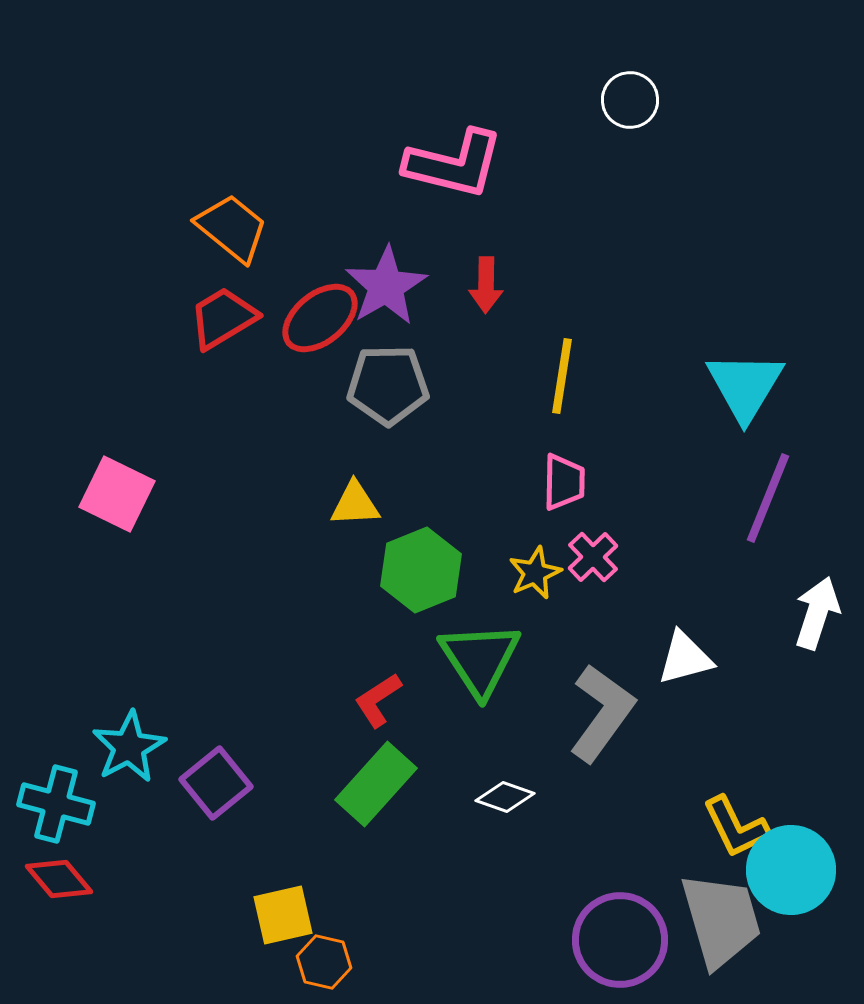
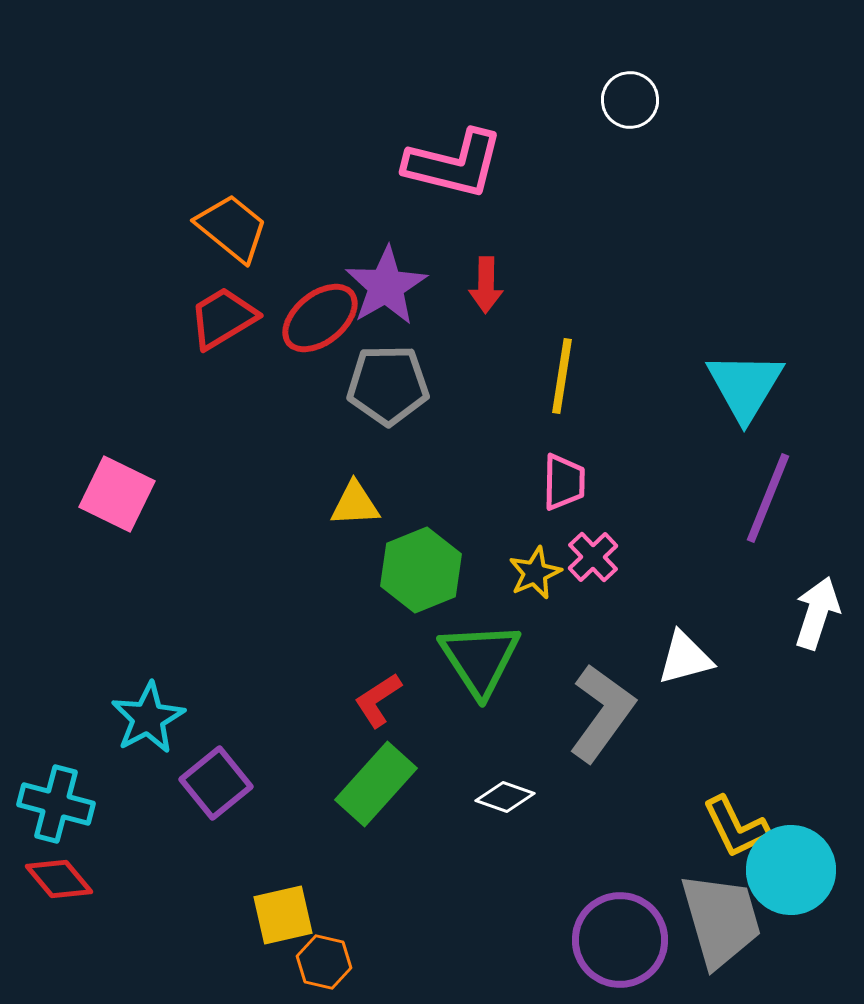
cyan star: moved 19 px right, 29 px up
